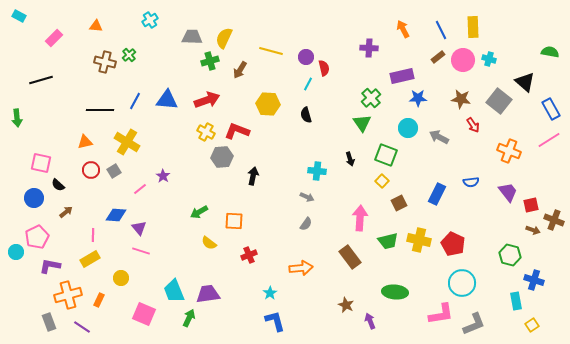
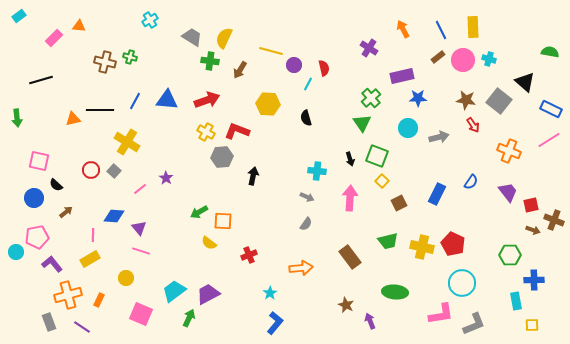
cyan rectangle at (19, 16): rotated 64 degrees counterclockwise
orange triangle at (96, 26): moved 17 px left
gray trapezoid at (192, 37): rotated 30 degrees clockwise
purple cross at (369, 48): rotated 30 degrees clockwise
green cross at (129, 55): moved 1 px right, 2 px down; rotated 32 degrees counterclockwise
purple circle at (306, 57): moved 12 px left, 8 px down
green cross at (210, 61): rotated 24 degrees clockwise
brown star at (461, 99): moved 5 px right, 1 px down
blue rectangle at (551, 109): rotated 35 degrees counterclockwise
black semicircle at (306, 115): moved 3 px down
gray arrow at (439, 137): rotated 138 degrees clockwise
orange triangle at (85, 142): moved 12 px left, 23 px up
green square at (386, 155): moved 9 px left, 1 px down
pink square at (41, 163): moved 2 px left, 2 px up
gray square at (114, 171): rotated 16 degrees counterclockwise
purple star at (163, 176): moved 3 px right, 2 px down
blue semicircle at (471, 182): rotated 49 degrees counterclockwise
black semicircle at (58, 185): moved 2 px left
blue diamond at (116, 215): moved 2 px left, 1 px down
pink arrow at (360, 218): moved 10 px left, 20 px up
orange square at (234, 221): moved 11 px left
pink pentagon at (37, 237): rotated 15 degrees clockwise
yellow cross at (419, 240): moved 3 px right, 7 px down
green hexagon at (510, 255): rotated 15 degrees counterclockwise
purple L-shape at (50, 266): moved 2 px right, 2 px up; rotated 40 degrees clockwise
yellow circle at (121, 278): moved 5 px right
blue cross at (534, 280): rotated 18 degrees counterclockwise
cyan trapezoid at (174, 291): rotated 75 degrees clockwise
purple trapezoid at (208, 294): rotated 20 degrees counterclockwise
pink square at (144, 314): moved 3 px left
blue L-shape at (275, 321): moved 2 px down; rotated 55 degrees clockwise
yellow square at (532, 325): rotated 32 degrees clockwise
